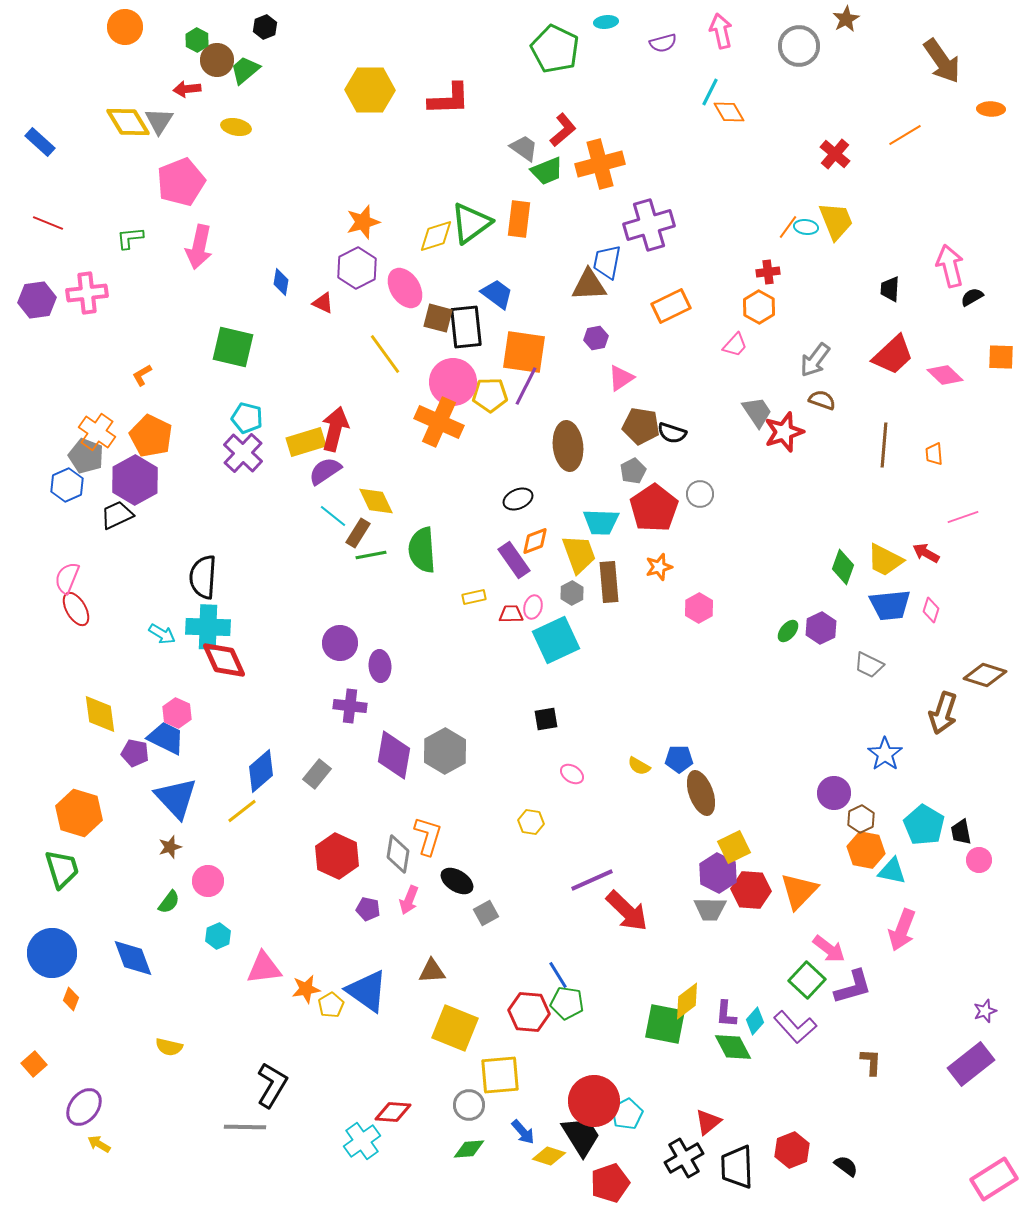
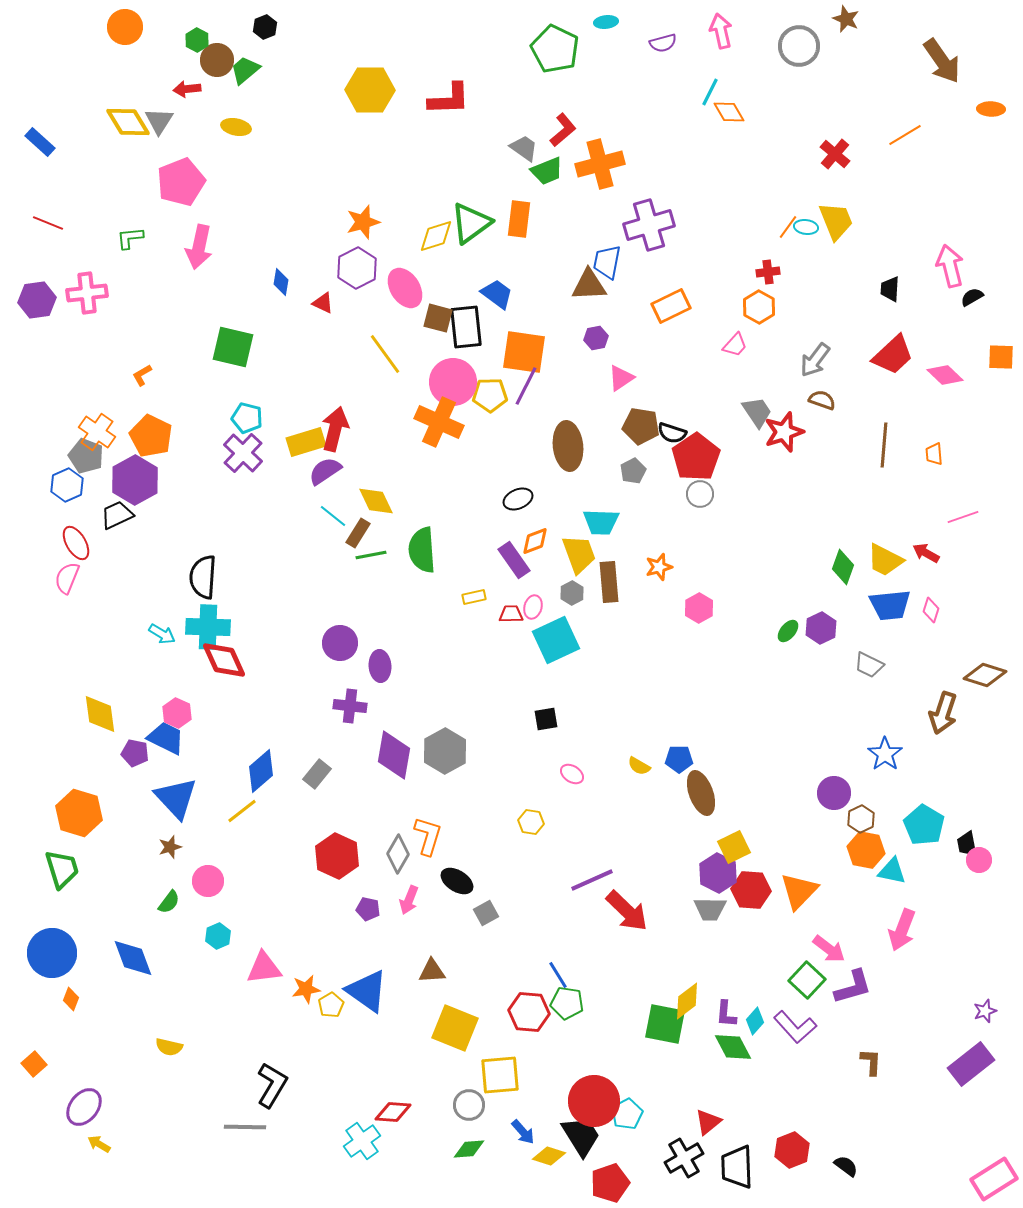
brown star at (846, 19): rotated 20 degrees counterclockwise
red pentagon at (654, 508): moved 42 px right, 51 px up
red ellipse at (76, 609): moved 66 px up
black trapezoid at (961, 832): moved 6 px right, 12 px down
gray diamond at (398, 854): rotated 21 degrees clockwise
